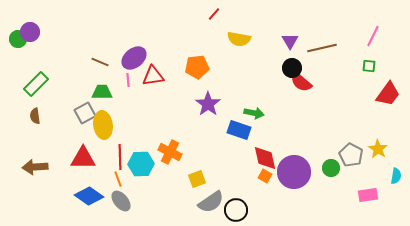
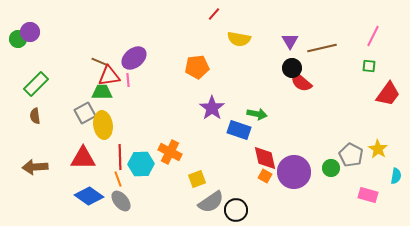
red triangle at (153, 76): moved 44 px left
purple star at (208, 104): moved 4 px right, 4 px down
green arrow at (254, 113): moved 3 px right, 1 px down
pink rectangle at (368, 195): rotated 24 degrees clockwise
